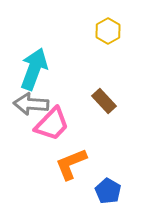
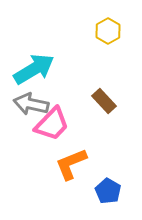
cyan arrow: rotated 39 degrees clockwise
gray arrow: rotated 8 degrees clockwise
